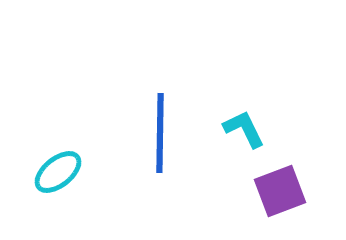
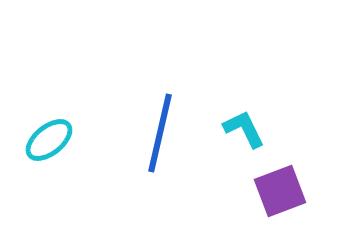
blue line: rotated 12 degrees clockwise
cyan ellipse: moved 9 px left, 32 px up
